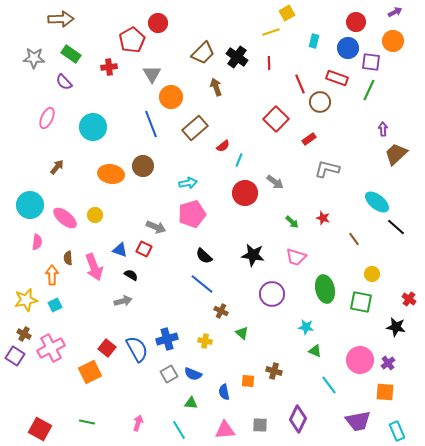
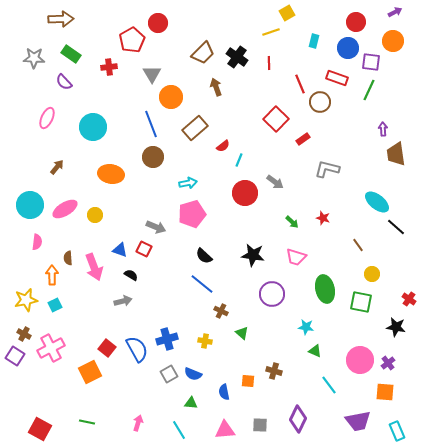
red rectangle at (309, 139): moved 6 px left
brown trapezoid at (396, 154): rotated 55 degrees counterclockwise
brown circle at (143, 166): moved 10 px right, 9 px up
pink ellipse at (65, 218): moved 9 px up; rotated 70 degrees counterclockwise
brown line at (354, 239): moved 4 px right, 6 px down
